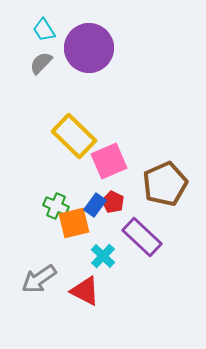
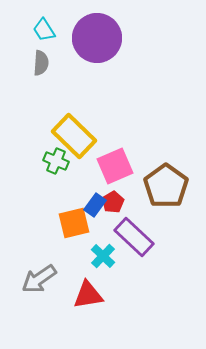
purple circle: moved 8 px right, 10 px up
gray semicircle: rotated 140 degrees clockwise
pink square: moved 6 px right, 5 px down
brown pentagon: moved 1 px right, 2 px down; rotated 12 degrees counterclockwise
red pentagon: rotated 15 degrees clockwise
green cross: moved 45 px up
purple rectangle: moved 8 px left
red triangle: moved 3 px right, 4 px down; rotated 36 degrees counterclockwise
